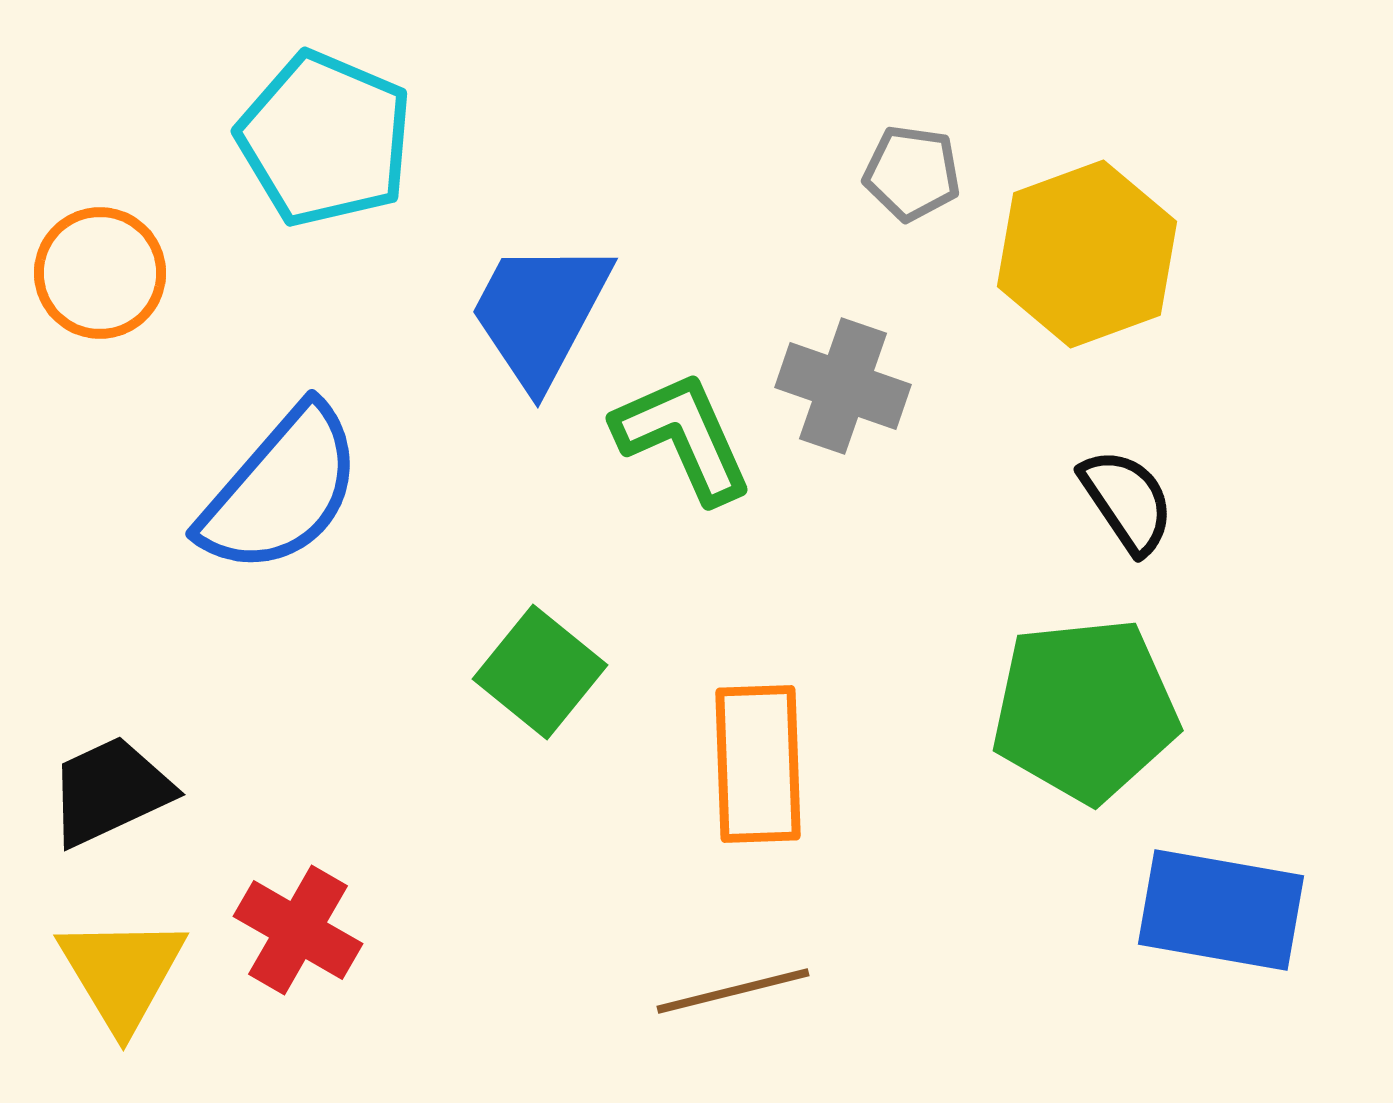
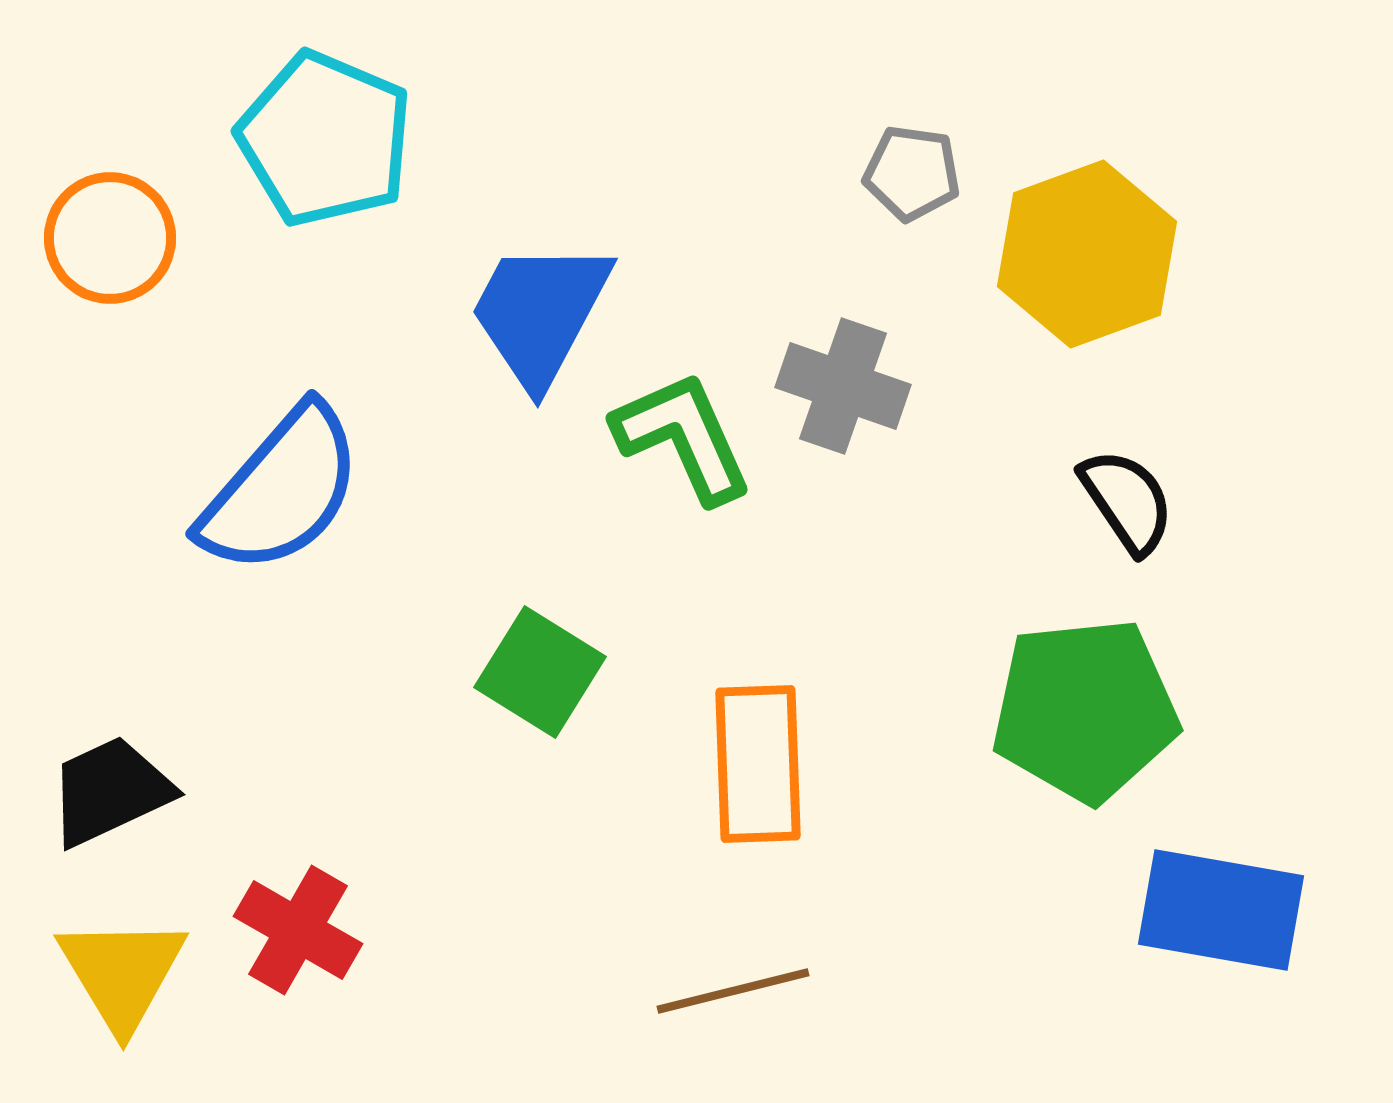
orange circle: moved 10 px right, 35 px up
green square: rotated 7 degrees counterclockwise
